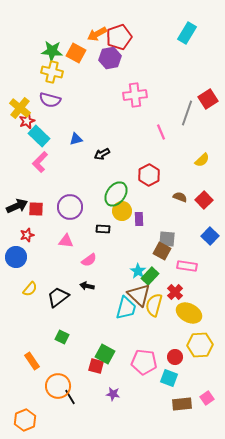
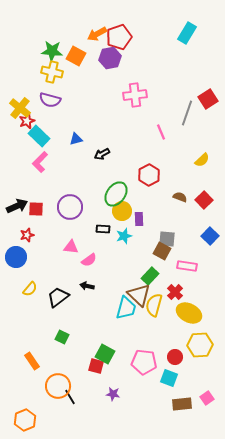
orange square at (76, 53): moved 3 px down
pink triangle at (66, 241): moved 5 px right, 6 px down
cyan star at (138, 271): moved 14 px left, 35 px up; rotated 21 degrees clockwise
